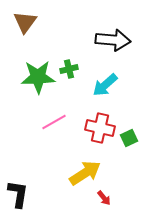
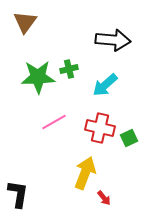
yellow arrow: rotated 36 degrees counterclockwise
